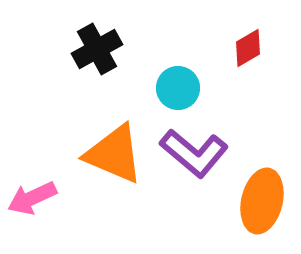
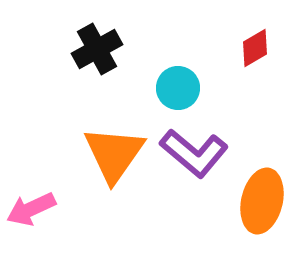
red diamond: moved 7 px right
orange triangle: rotated 42 degrees clockwise
pink arrow: moved 1 px left, 11 px down
